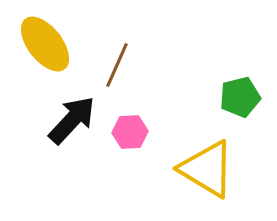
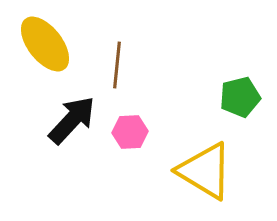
brown line: rotated 18 degrees counterclockwise
yellow triangle: moved 2 px left, 2 px down
